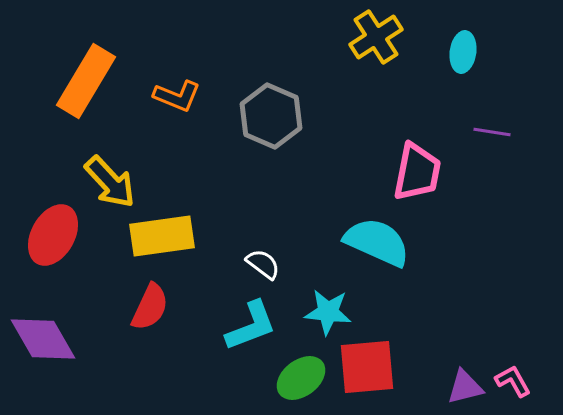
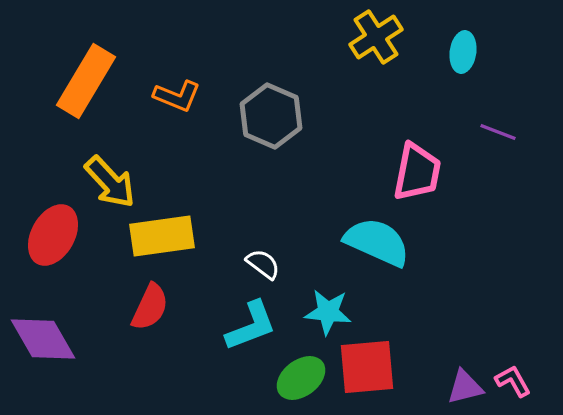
purple line: moved 6 px right; rotated 12 degrees clockwise
